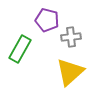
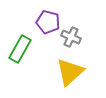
purple pentagon: moved 1 px right, 2 px down
gray cross: rotated 30 degrees clockwise
